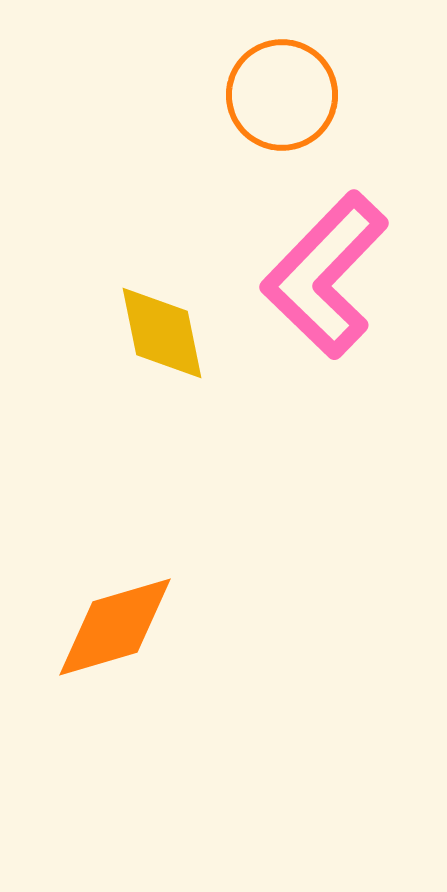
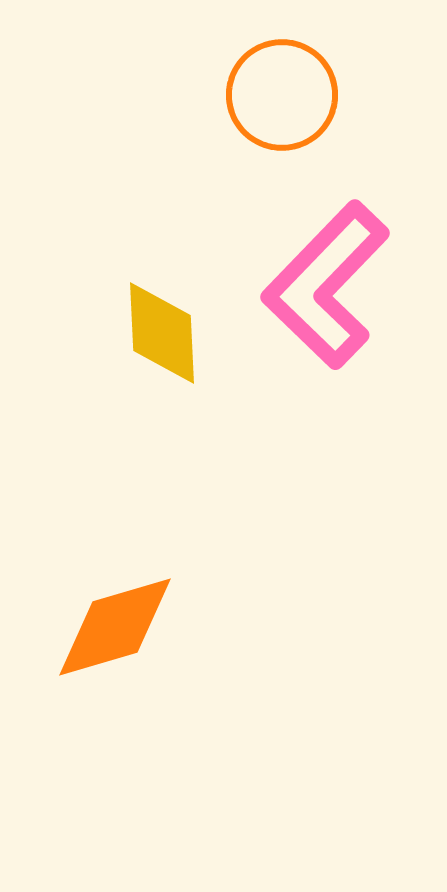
pink L-shape: moved 1 px right, 10 px down
yellow diamond: rotated 9 degrees clockwise
